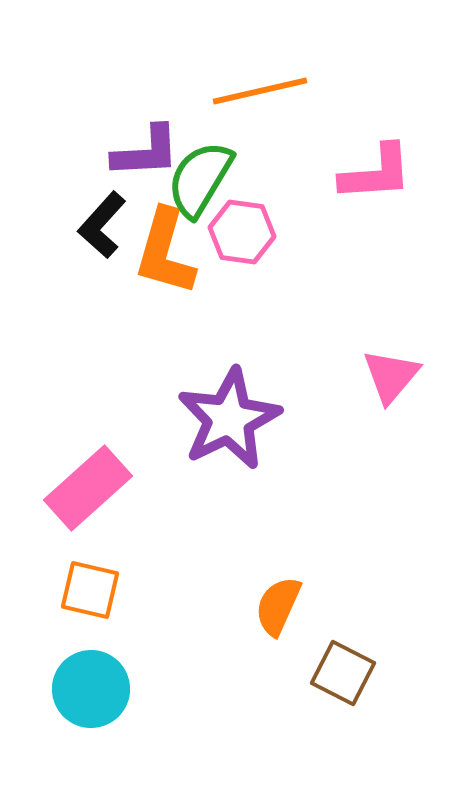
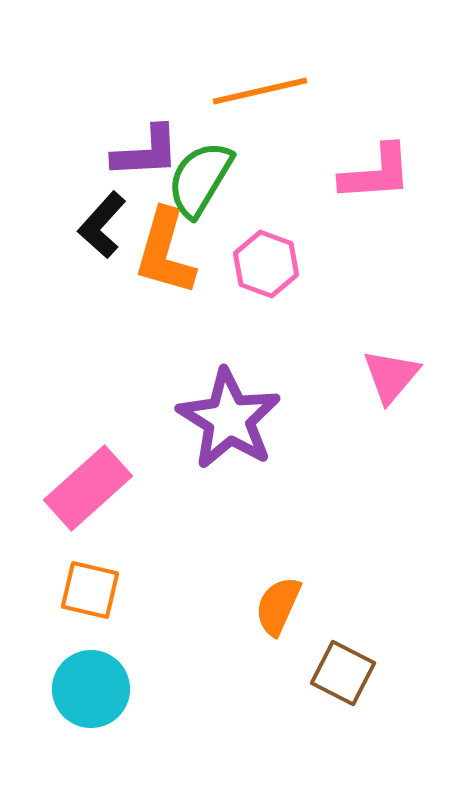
pink hexagon: moved 24 px right, 32 px down; rotated 12 degrees clockwise
purple star: rotated 14 degrees counterclockwise
